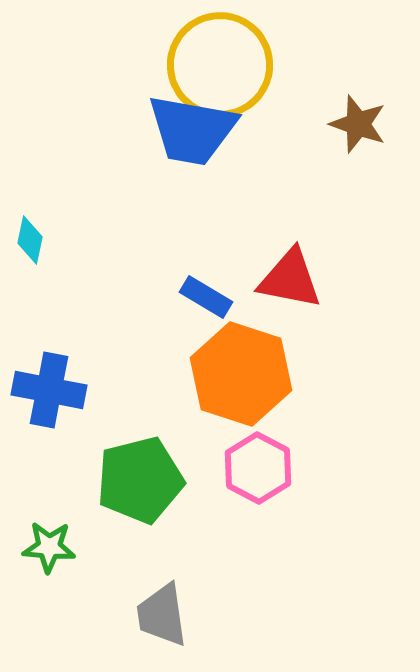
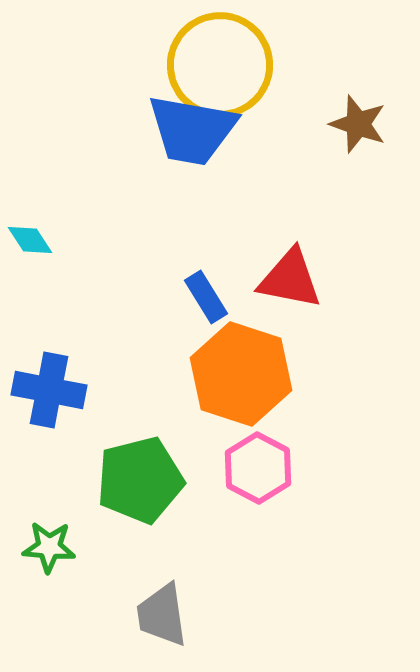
cyan diamond: rotated 45 degrees counterclockwise
blue rectangle: rotated 27 degrees clockwise
